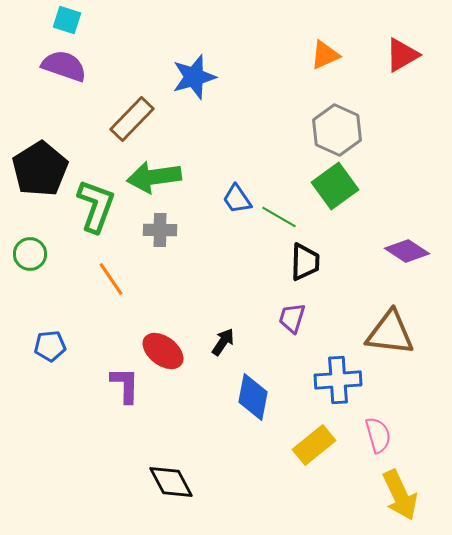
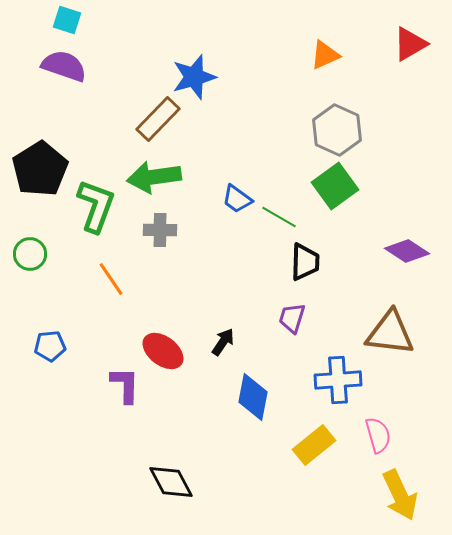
red triangle: moved 8 px right, 11 px up
brown rectangle: moved 26 px right
blue trapezoid: rotated 20 degrees counterclockwise
